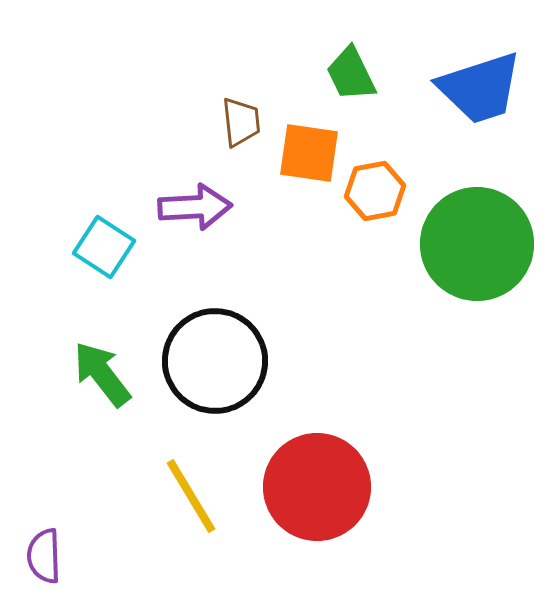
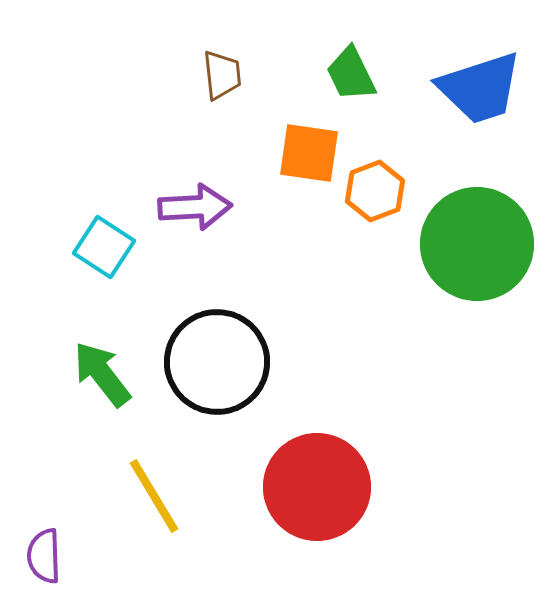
brown trapezoid: moved 19 px left, 47 px up
orange hexagon: rotated 10 degrees counterclockwise
black circle: moved 2 px right, 1 px down
yellow line: moved 37 px left
